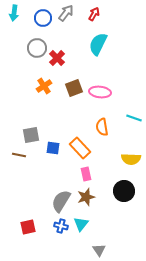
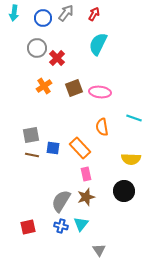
brown line: moved 13 px right
